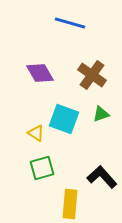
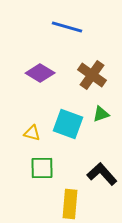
blue line: moved 3 px left, 4 px down
purple diamond: rotated 28 degrees counterclockwise
cyan square: moved 4 px right, 5 px down
yellow triangle: moved 4 px left; rotated 18 degrees counterclockwise
green square: rotated 15 degrees clockwise
black L-shape: moved 3 px up
